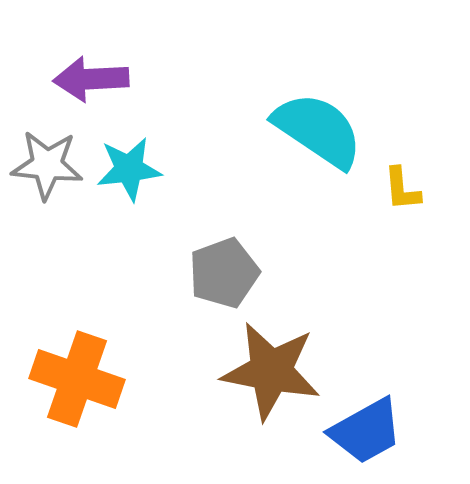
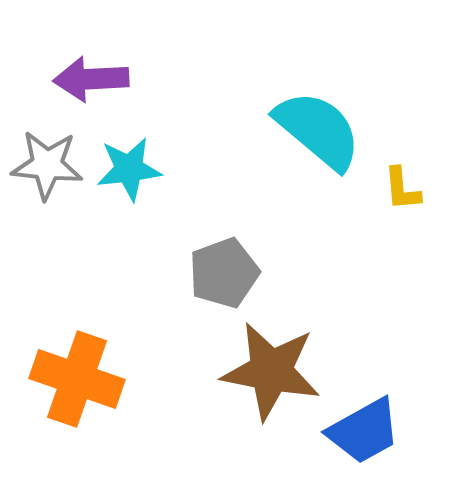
cyan semicircle: rotated 6 degrees clockwise
blue trapezoid: moved 2 px left
